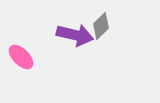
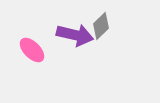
pink ellipse: moved 11 px right, 7 px up
